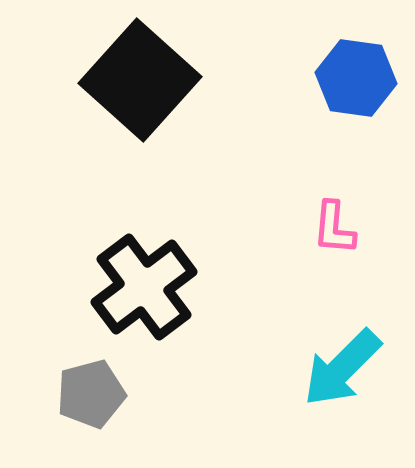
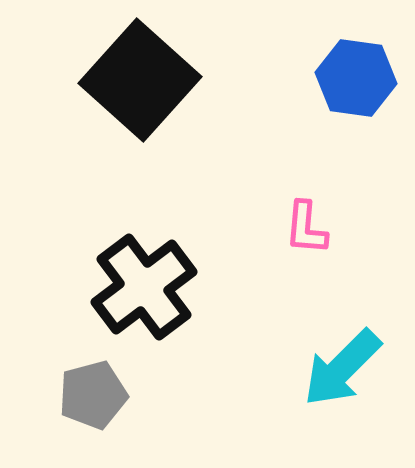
pink L-shape: moved 28 px left
gray pentagon: moved 2 px right, 1 px down
